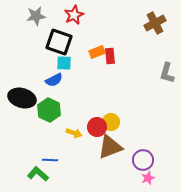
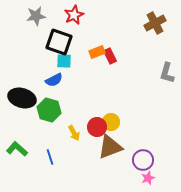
red rectangle: rotated 21 degrees counterclockwise
cyan square: moved 2 px up
green hexagon: rotated 10 degrees counterclockwise
yellow arrow: rotated 42 degrees clockwise
blue line: moved 3 px up; rotated 70 degrees clockwise
green L-shape: moved 21 px left, 25 px up
